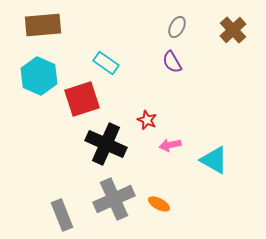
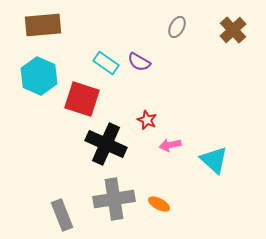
purple semicircle: moved 33 px left; rotated 30 degrees counterclockwise
red square: rotated 36 degrees clockwise
cyan triangle: rotated 12 degrees clockwise
gray cross: rotated 15 degrees clockwise
